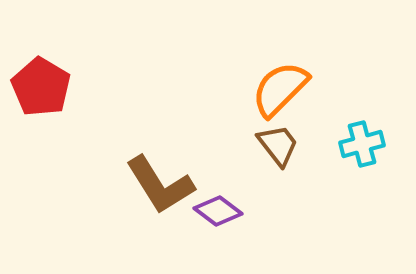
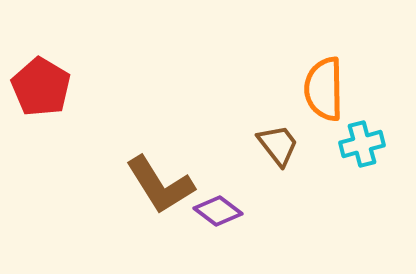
orange semicircle: moved 44 px right; rotated 46 degrees counterclockwise
